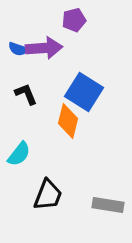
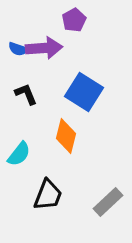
purple pentagon: rotated 15 degrees counterclockwise
orange diamond: moved 2 px left, 15 px down
gray rectangle: moved 3 px up; rotated 52 degrees counterclockwise
